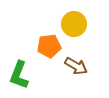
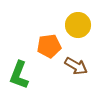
yellow circle: moved 4 px right, 1 px down
